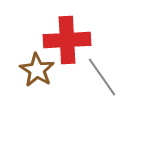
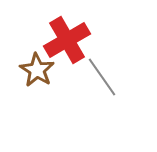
red cross: rotated 27 degrees counterclockwise
